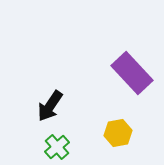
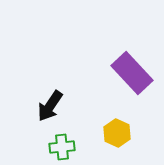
yellow hexagon: moved 1 px left; rotated 24 degrees counterclockwise
green cross: moved 5 px right; rotated 35 degrees clockwise
